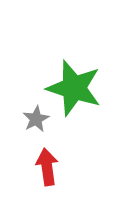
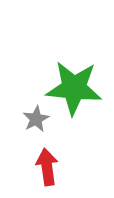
green star: rotated 12 degrees counterclockwise
